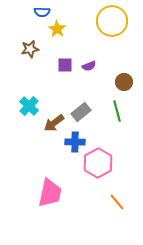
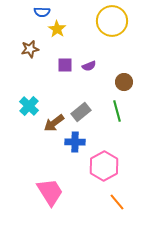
pink hexagon: moved 6 px right, 3 px down
pink trapezoid: moved 1 px up; rotated 44 degrees counterclockwise
